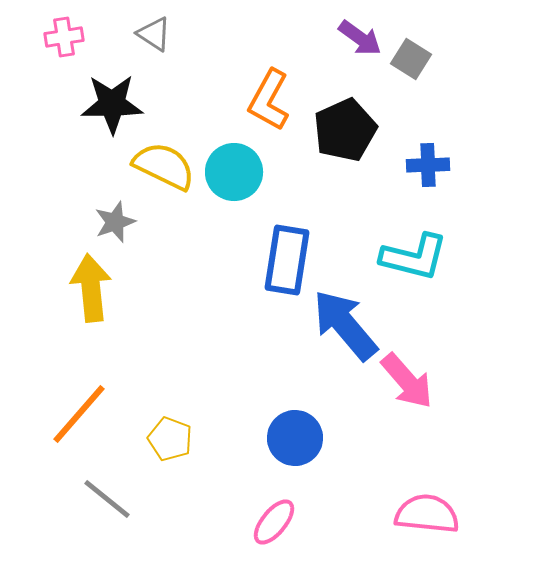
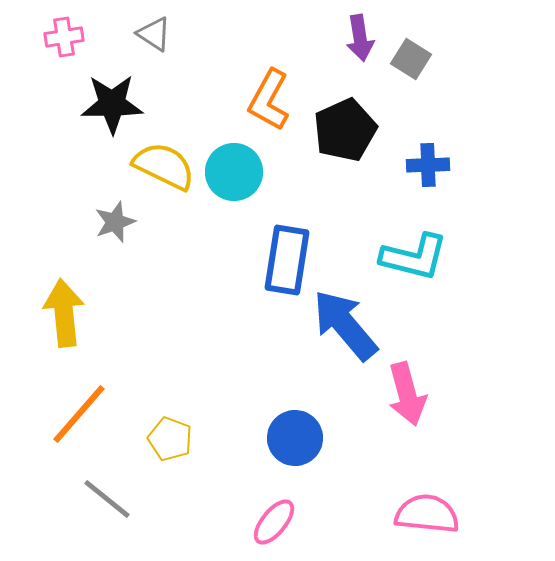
purple arrow: rotated 45 degrees clockwise
yellow arrow: moved 27 px left, 25 px down
pink arrow: moved 13 px down; rotated 26 degrees clockwise
